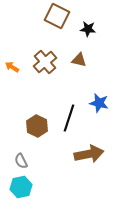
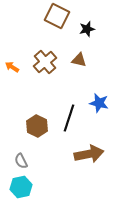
black star: moved 1 px left; rotated 21 degrees counterclockwise
